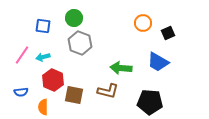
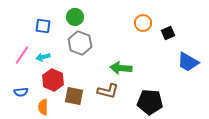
green circle: moved 1 px right, 1 px up
blue trapezoid: moved 30 px right
brown square: moved 1 px down
